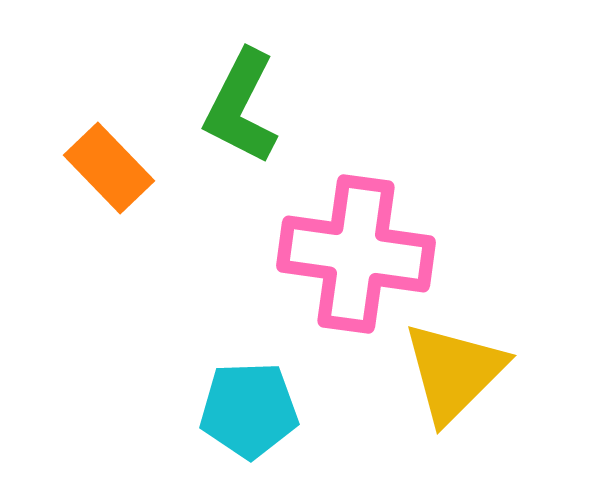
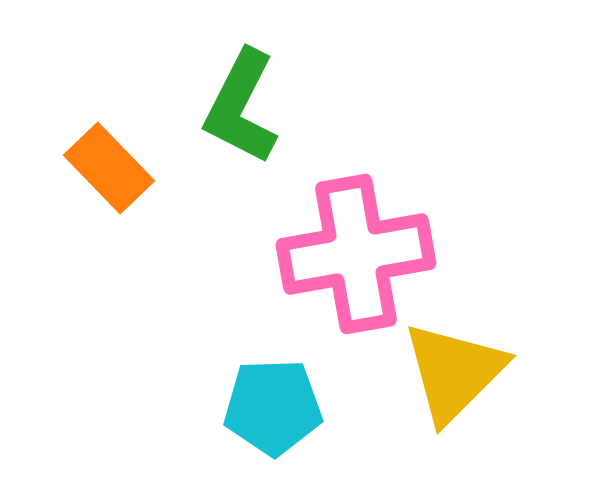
pink cross: rotated 18 degrees counterclockwise
cyan pentagon: moved 24 px right, 3 px up
